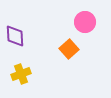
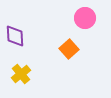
pink circle: moved 4 px up
yellow cross: rotated 18 degrees counterclockwise
